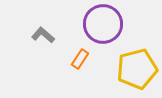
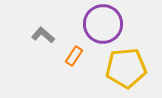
orange rectangle: moved 6 px left, 3 px up
yellow pentagon: moved 11 px left, 1 px up; rotated 9 degrees clockwise
